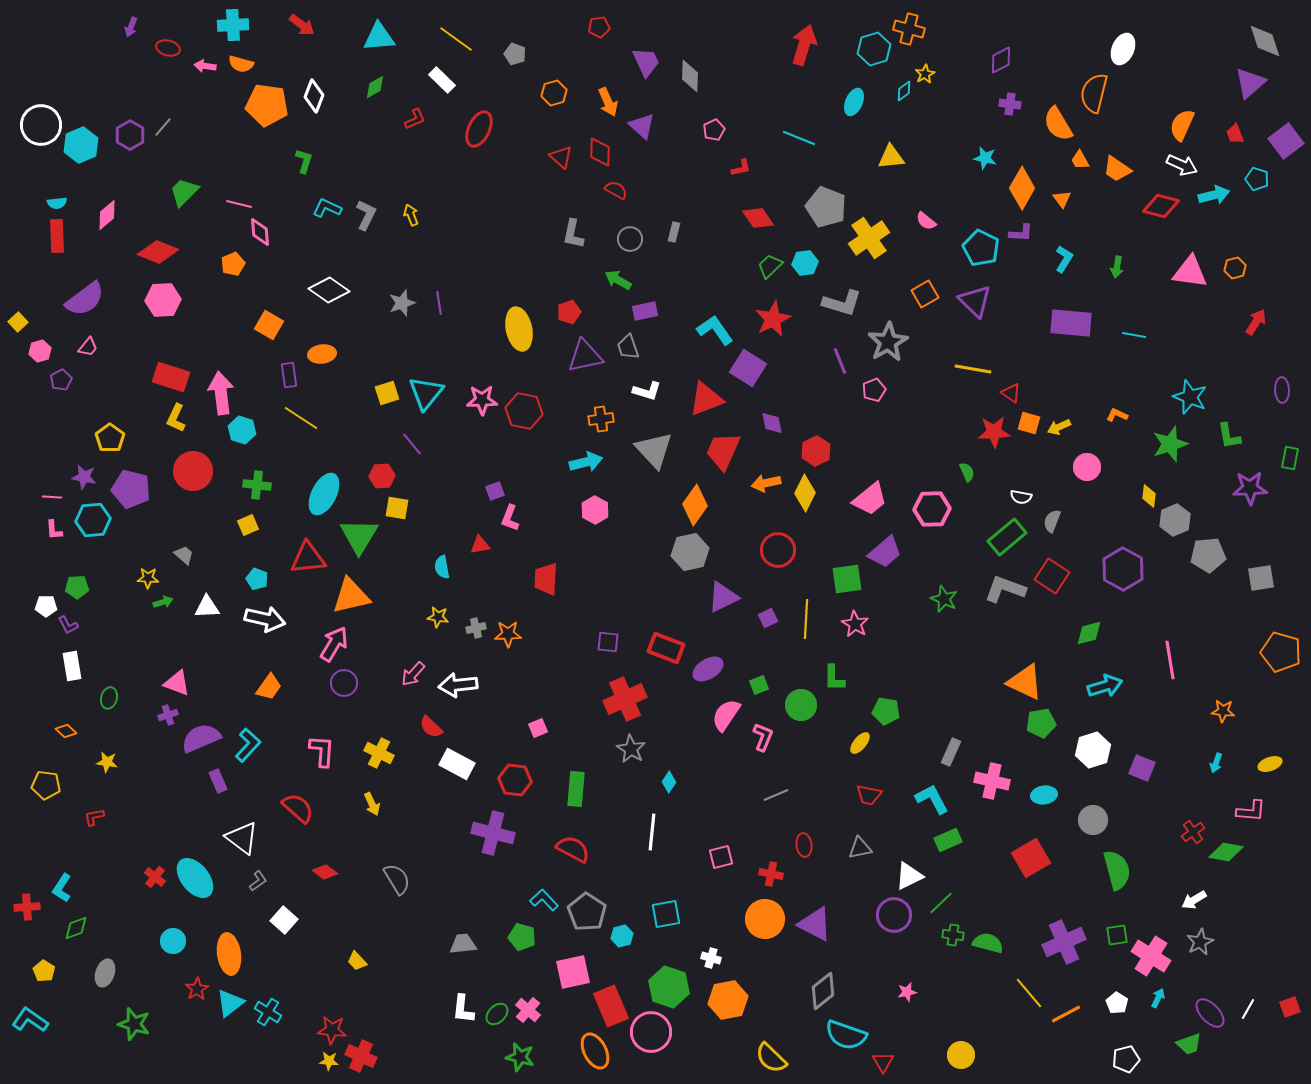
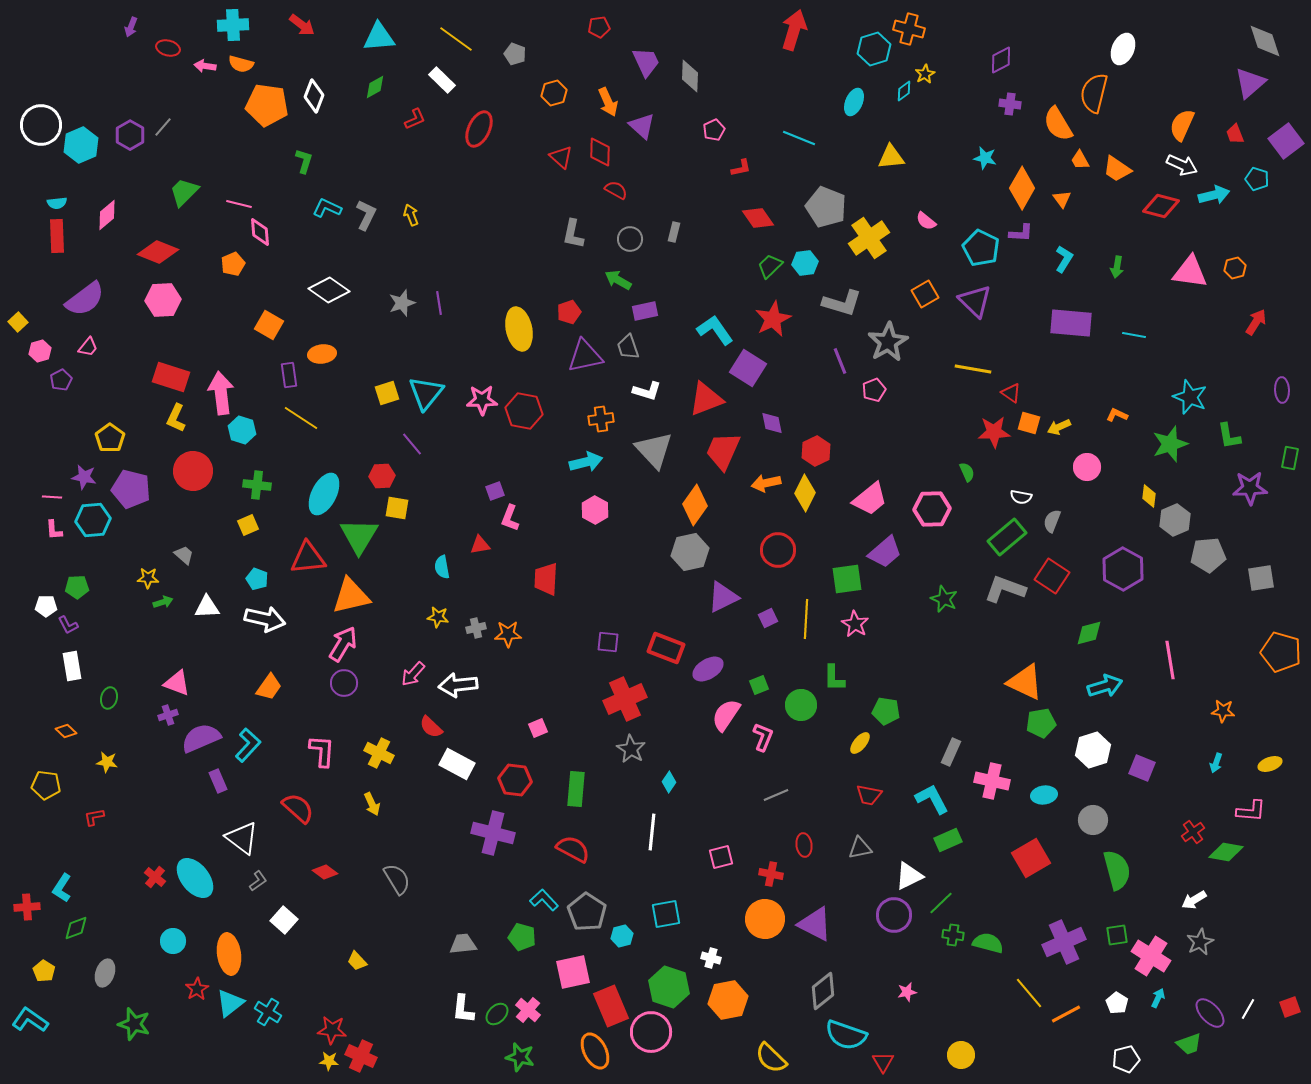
red arrow at (804, 45): moved 10 px left, 15 px up
pink arrow at (334, 644): moved 9 px right
